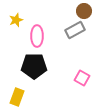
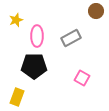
brown circle: moved 12 px right
gray rectangle: moved 4 px left, 8 px down
